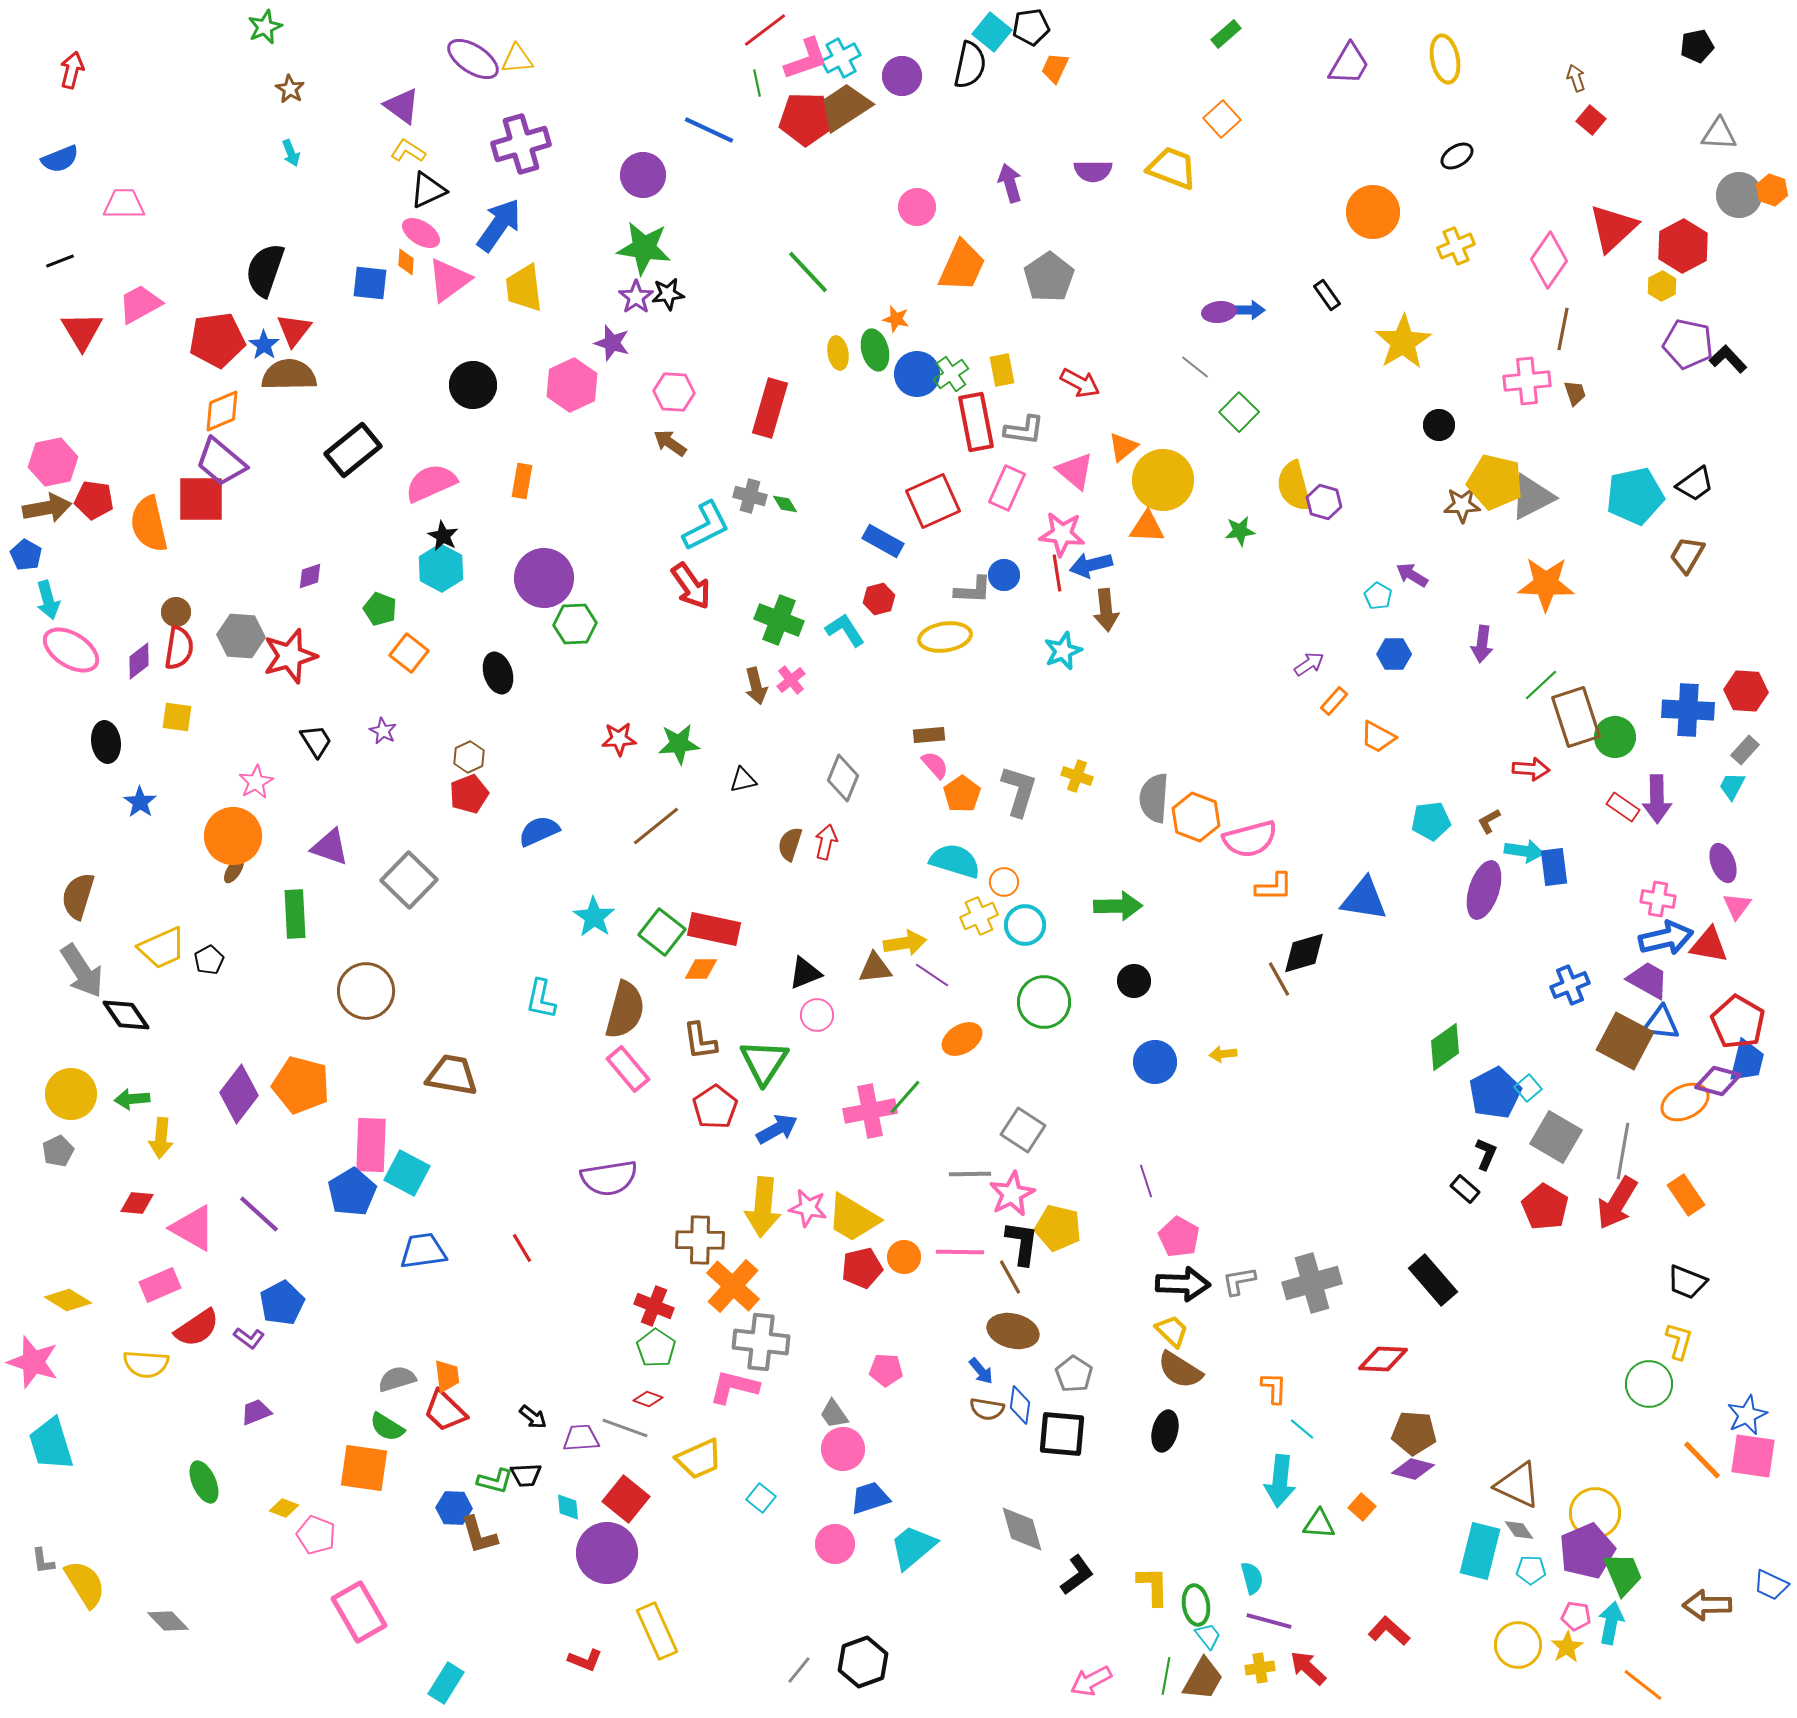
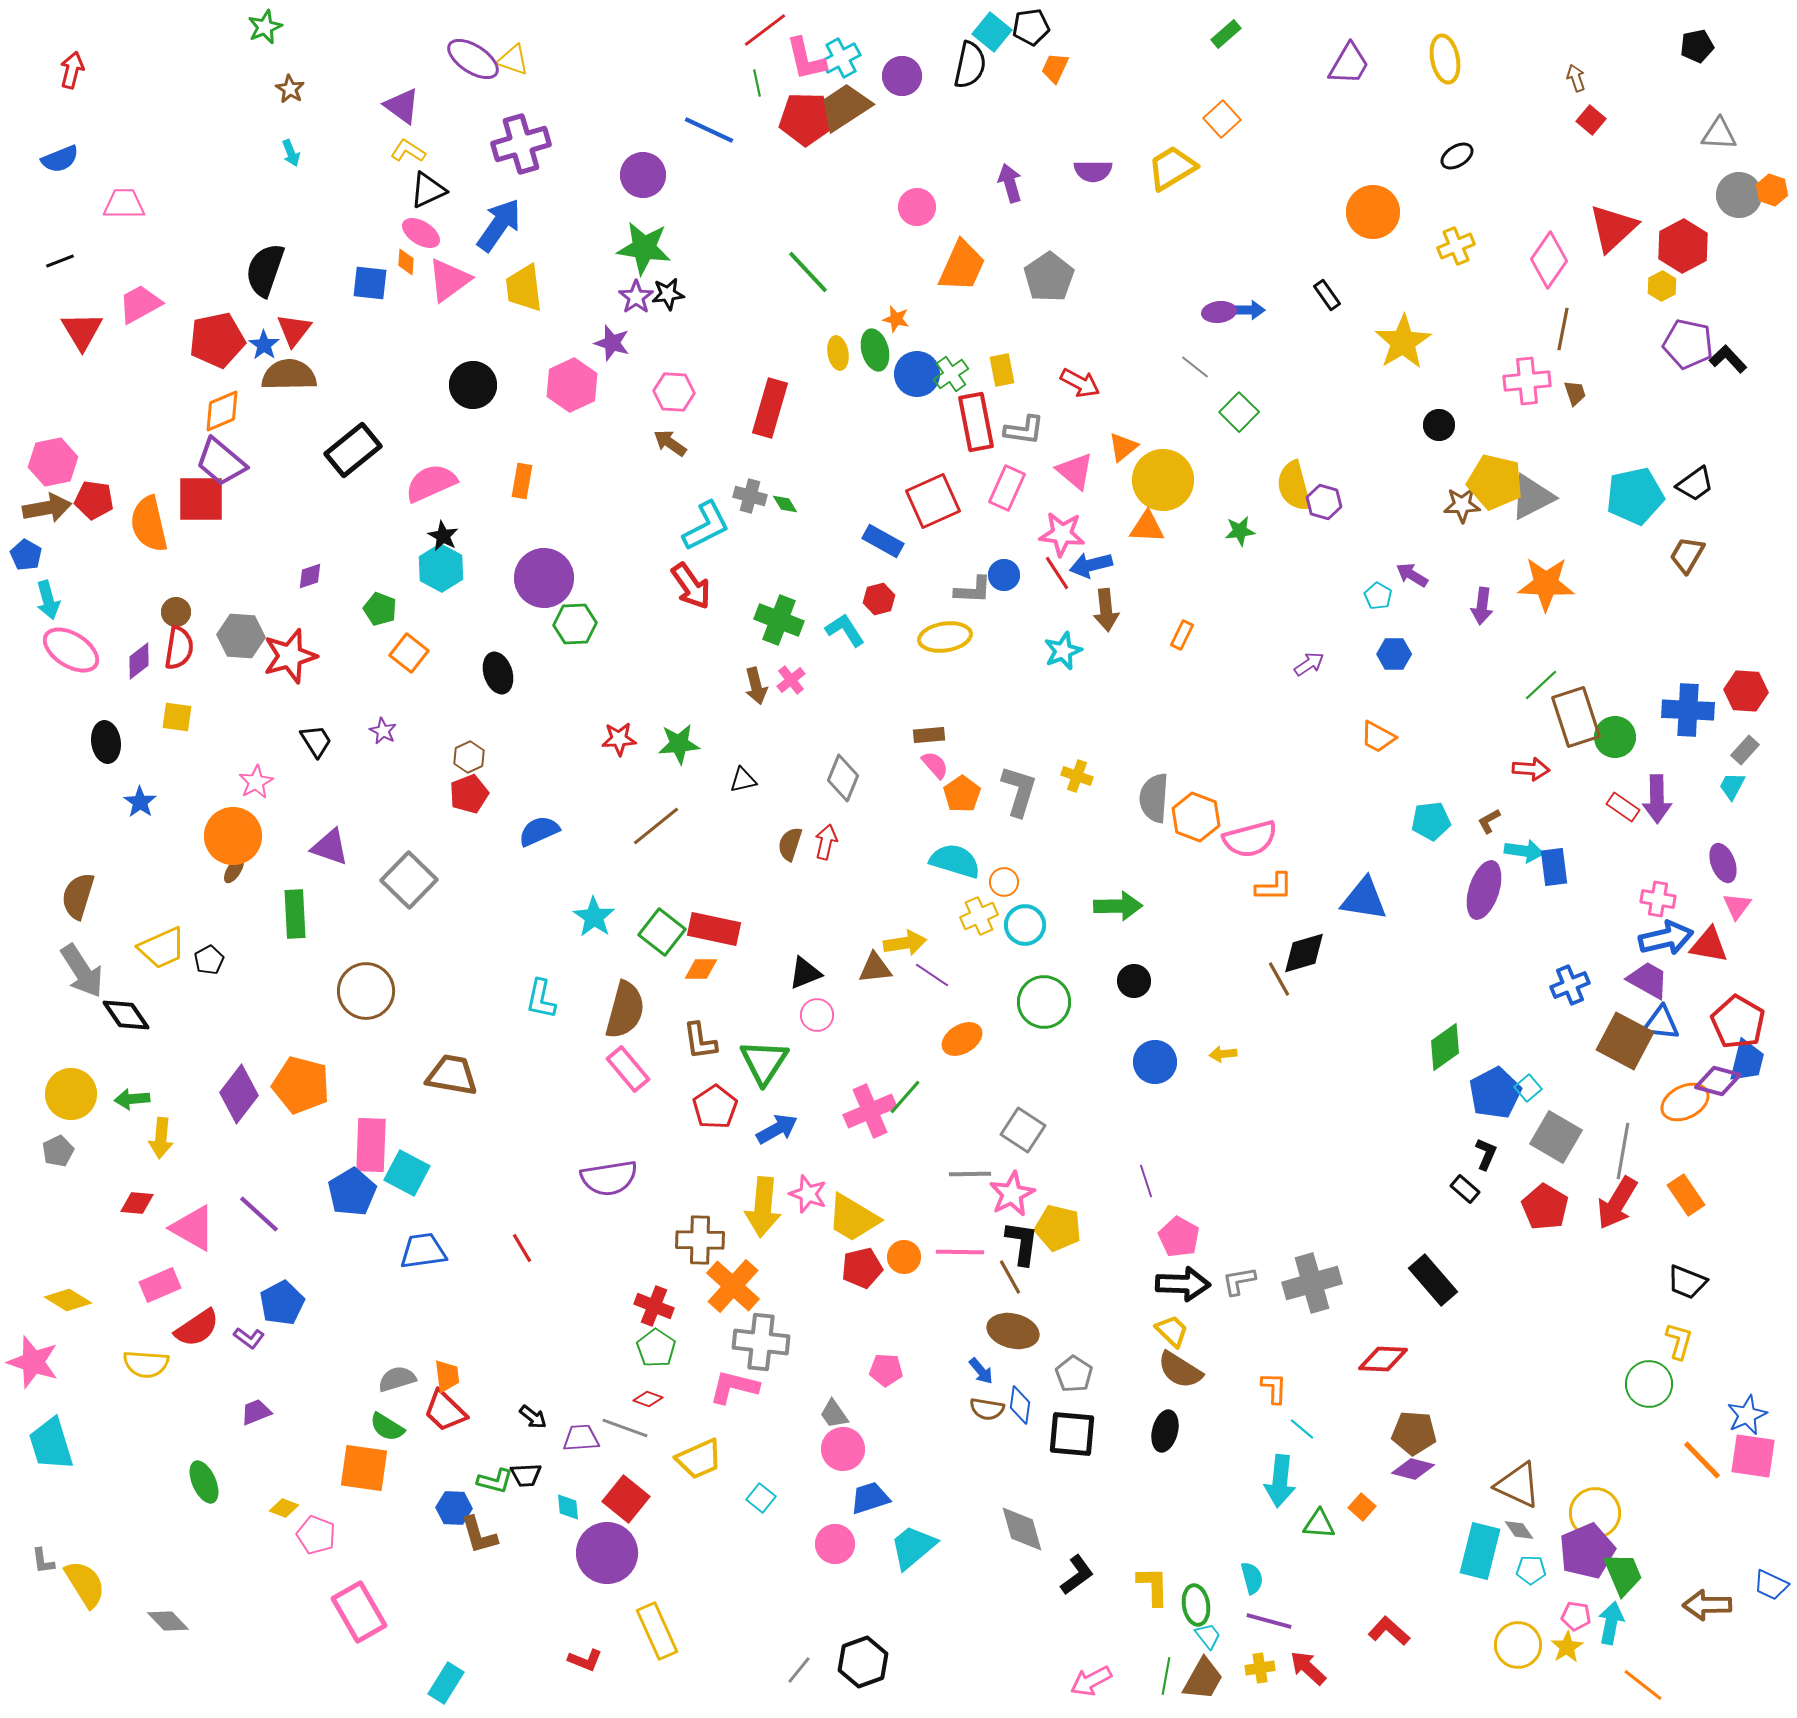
yellow triangle at (517, 59): moved 4 px left, 1 px down; rotated 24 degrees clockwise
pink L-shape at (806, 59): rotated 96 degrees clockwise
yellow trapezoid at (1172, 168): rotated 52 degrees counterclockwise
red pentagon at (217, 340): rotated 4 degrees counterclockwise
red line at (1057, 573): rotated 24 degrees counterclockwise
purple arrow at (1482, 644): moved 38 px up
orange rectangle at (1334, 701): moved 152 px left, 66 px up; rotated 16 degrees counterclockwise
pink cross at (870, 1111): rotated 12 degrees counterclockwise
pink star at (808, 1208): moved 14 px up; rotated 9 degrees clockwise
black square at (1062, 1434): moved 10 px right
